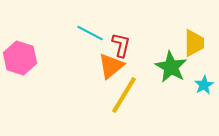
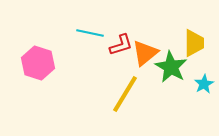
cyan line: rotated 16 degrees counterclockwise
red L-shape: rotated 60 degrees clockwise
pink hexagon: moved 18 px right, 5 px down
orange triangle: moved 34 px right, 13 px up
cyan star: moved 1 px up
yellow line: moved 1 px right, 1 px up
